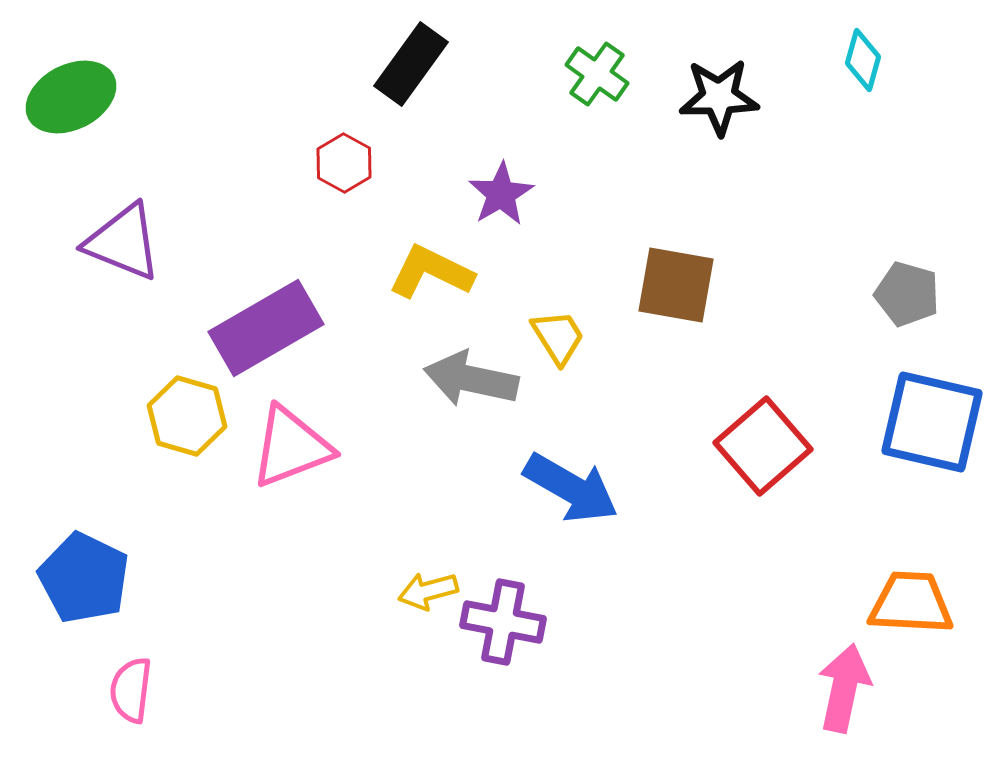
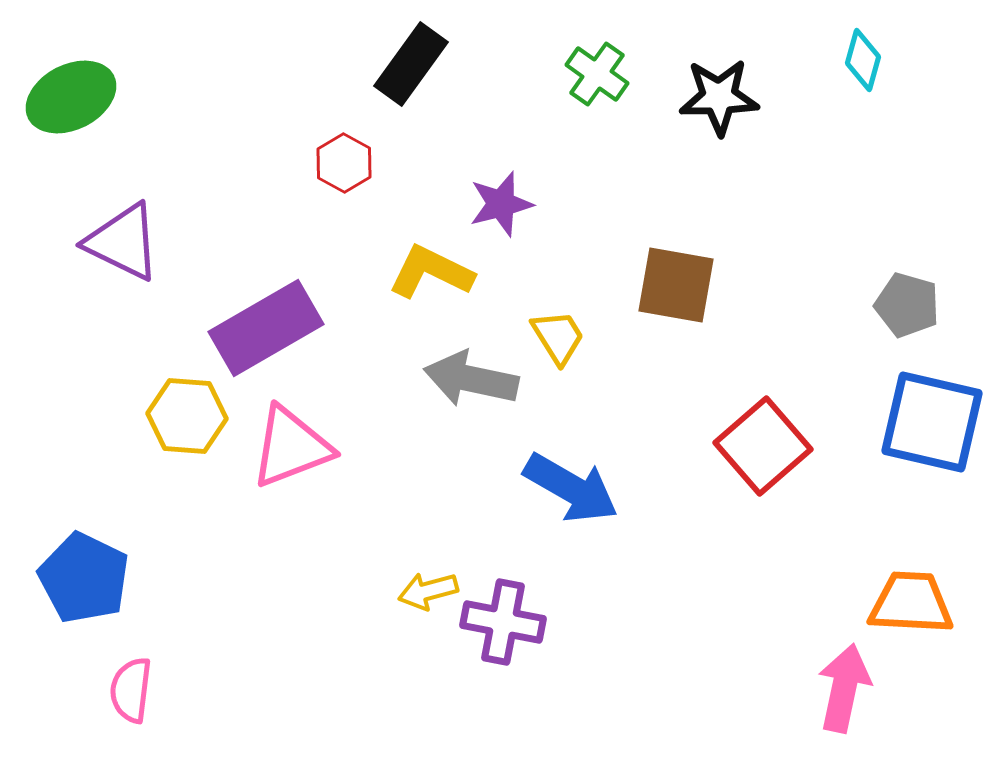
purple star: moved 10 px down; rotated 16 degrees clockwise
purple triangle: rotated 4 degrees clockwise
gray pentagon: moved 11 px down
yellow hexagon: rotated 12 degrees counterclockwise
